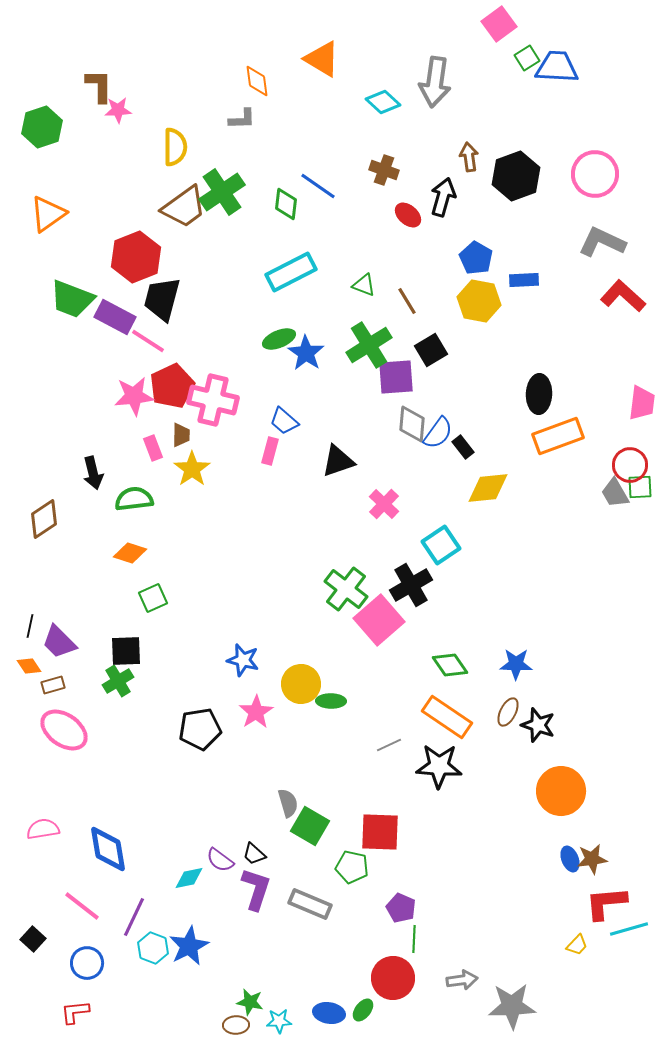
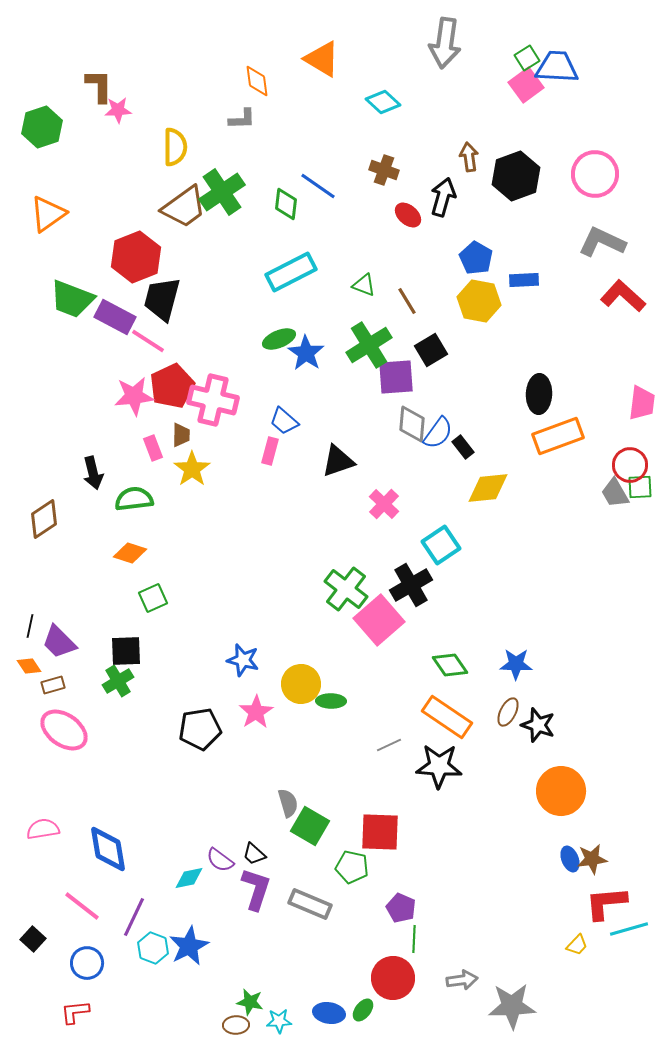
pink square at (499, 24): moved 27 px right, 61 px down
gray arrow at (435, 82): moved 10 px right, 39 px up
